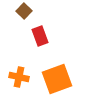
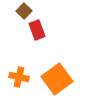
red rectangle: moved 3 px left, 6 px up
orange square: rotated 16 degrees counterclockwise
